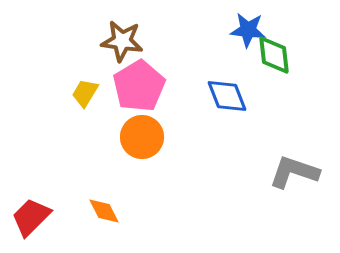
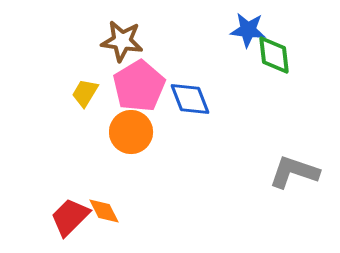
blue diamond: moved 37 px left, 3 px down
orange circle: moved 11 px left, 5 px up
red trapezoid: moved 39 px right
